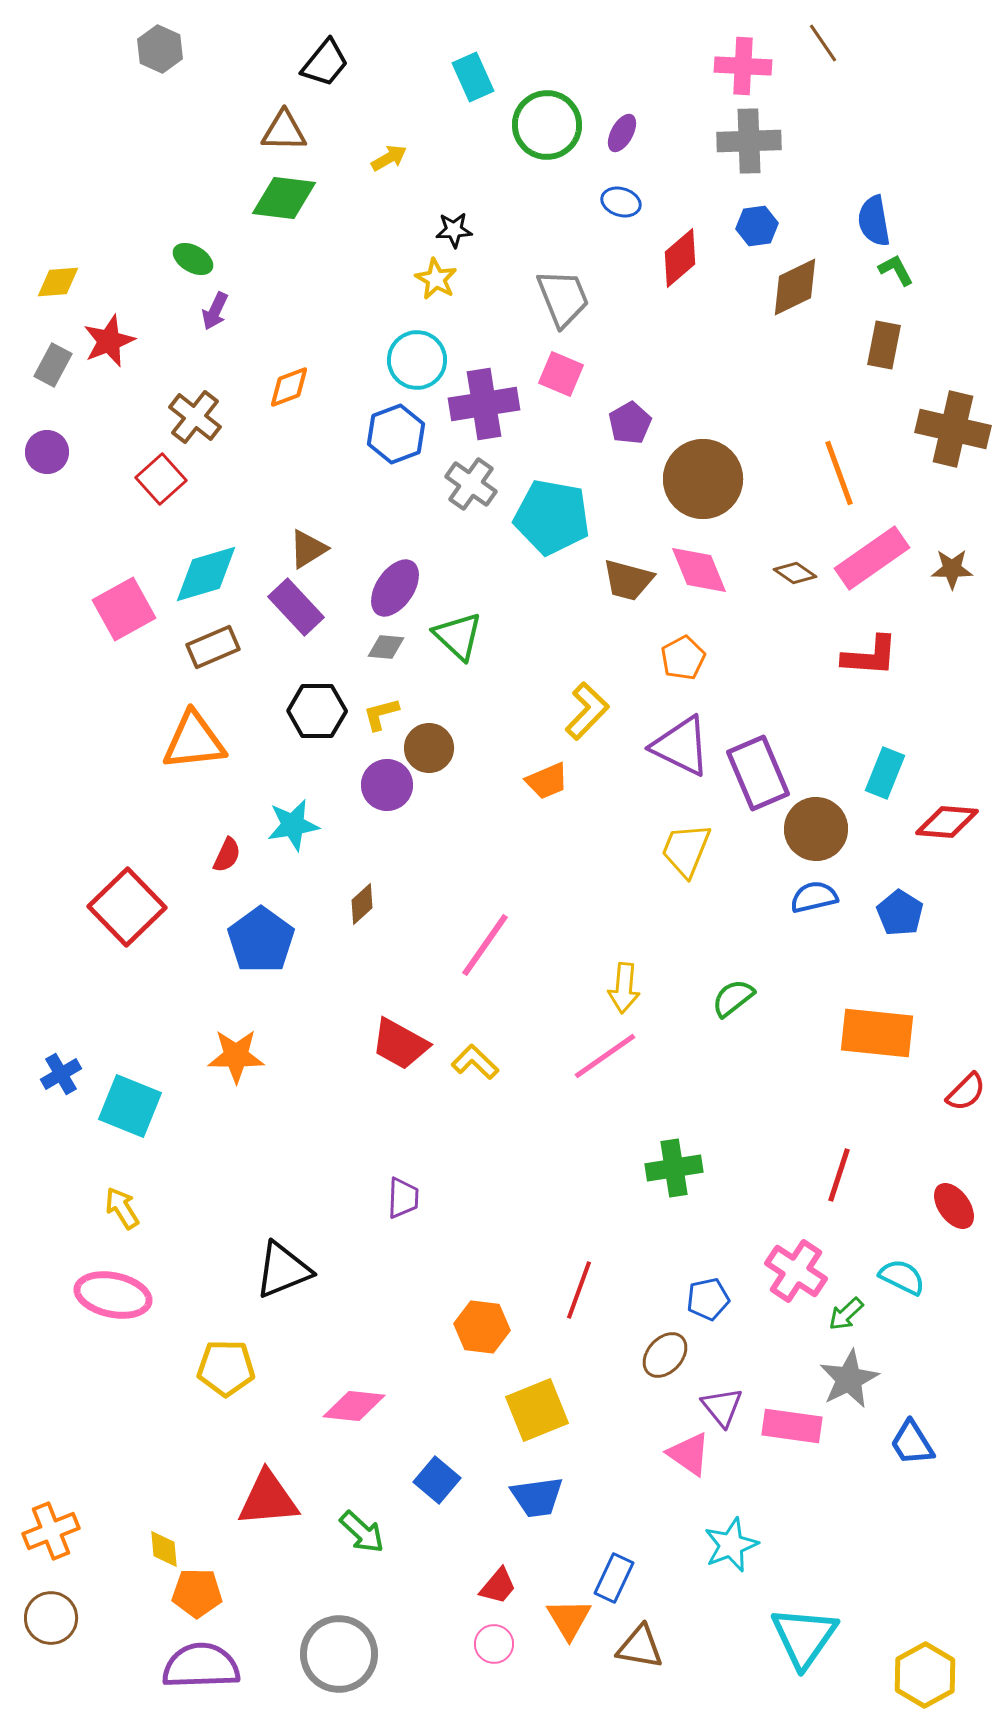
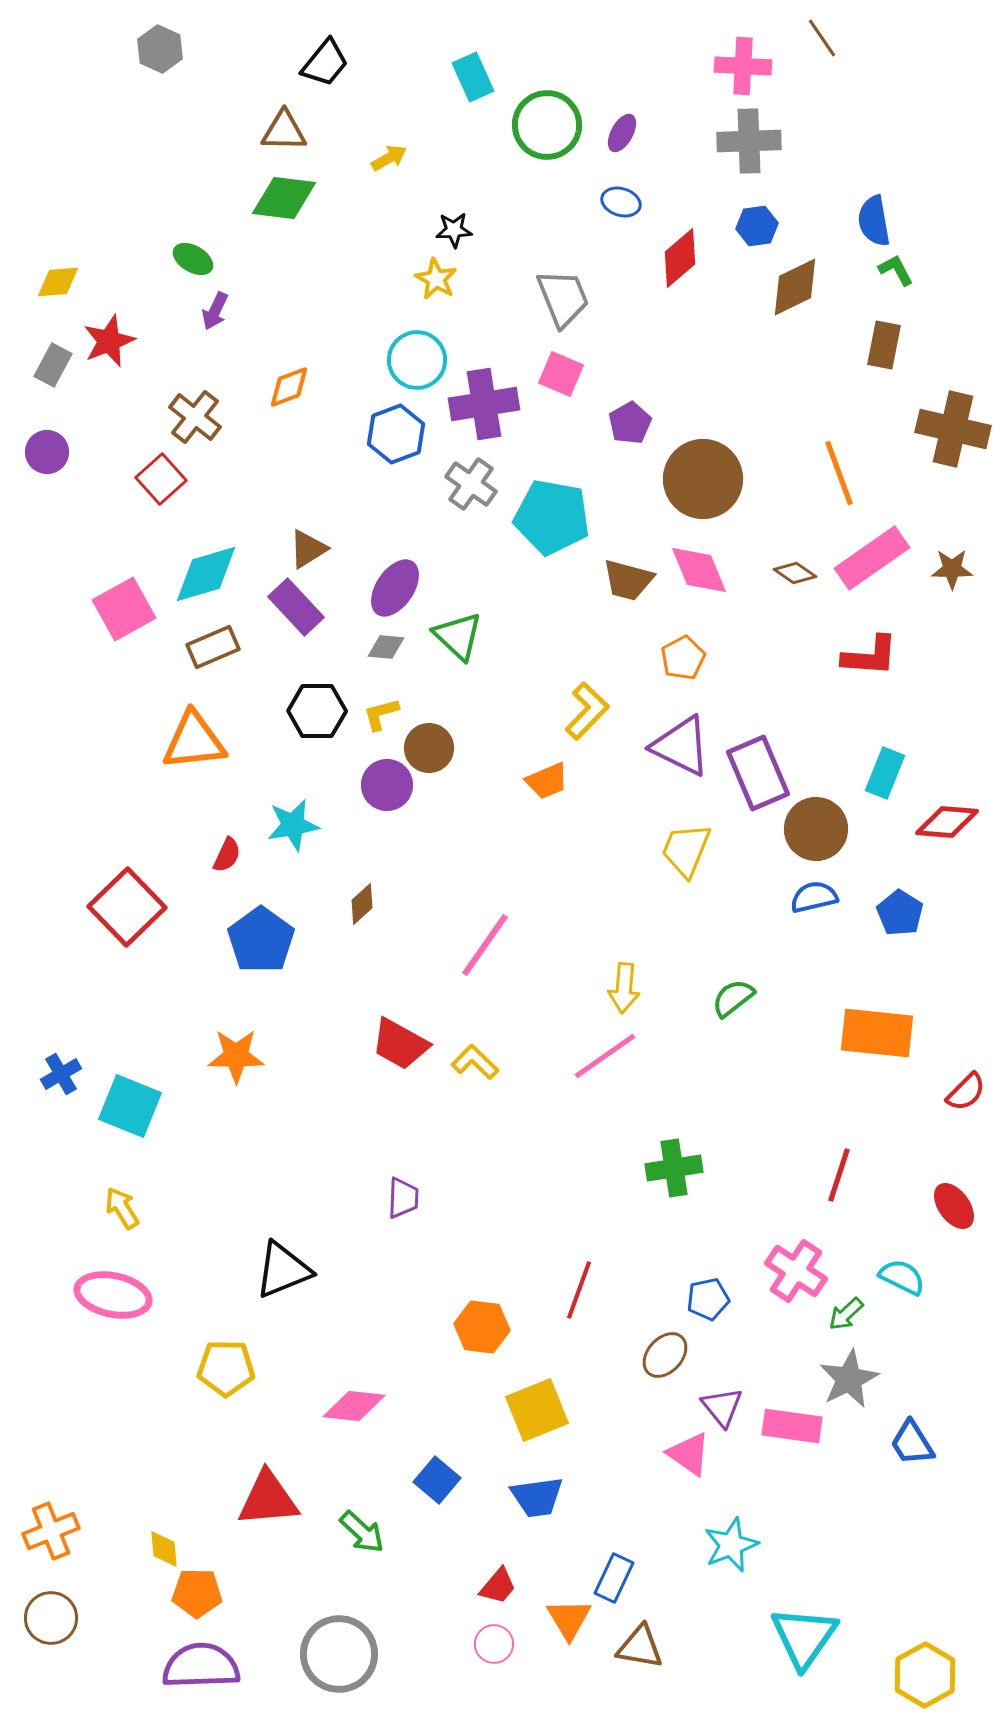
brown line at (823, 43): moved 1 px left, 5 px up
